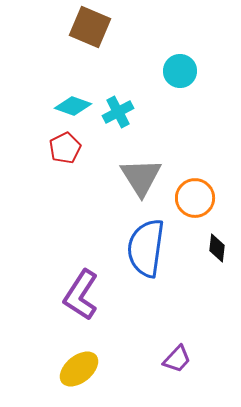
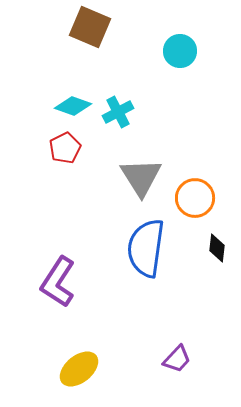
cyan circle: moved 20 px up
purple L-shape: moved 23 px left, 13 px up
